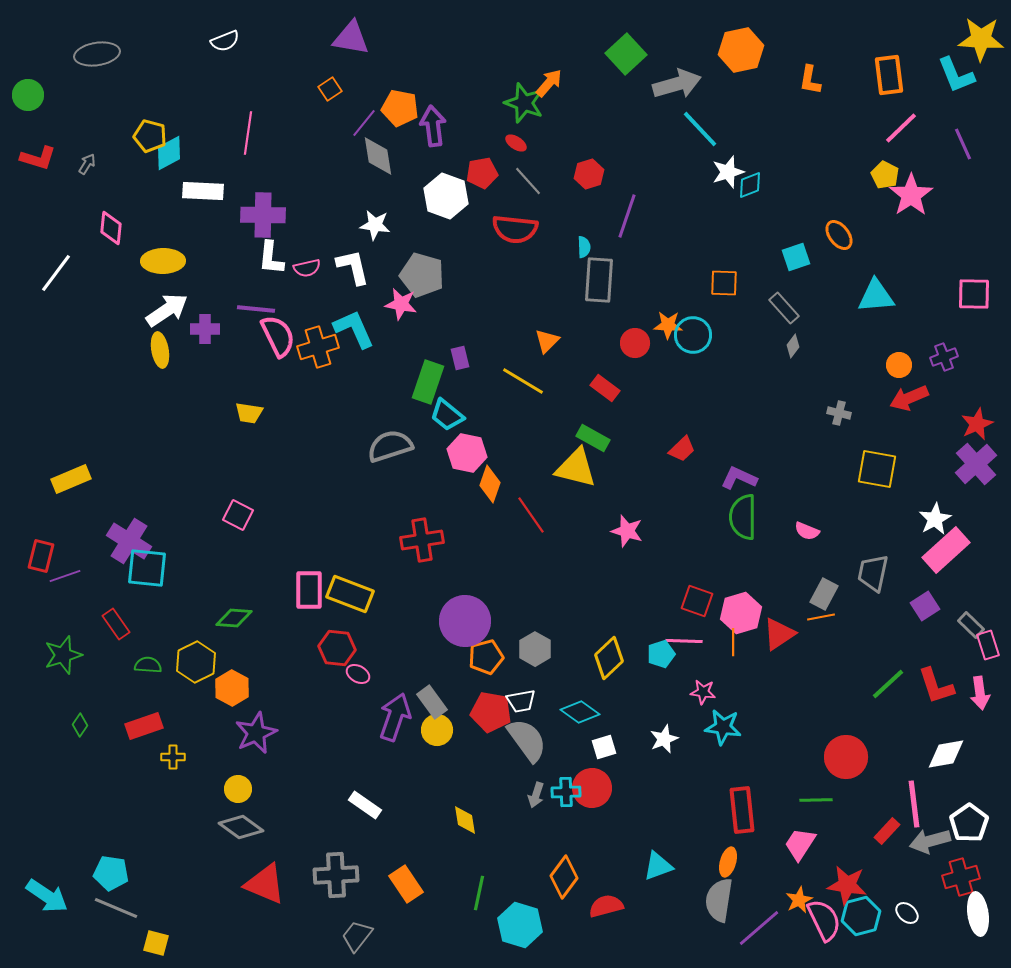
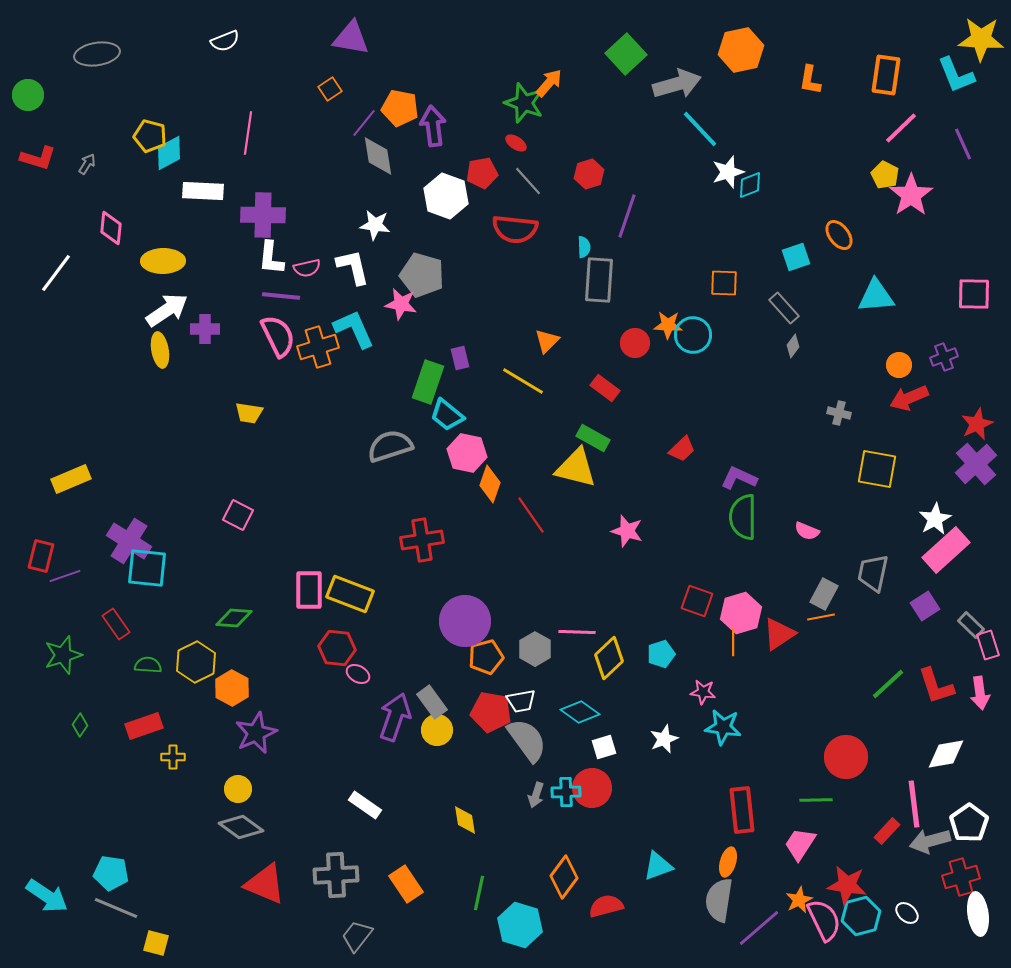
orange rectangle at (889, 75): moved 3 px left; rotated 15 degrees clockwise
purple line at (256, 309): moved 25 px right, 13 px up
pink line at (684, 641): moved 107 px left, 9 px up
